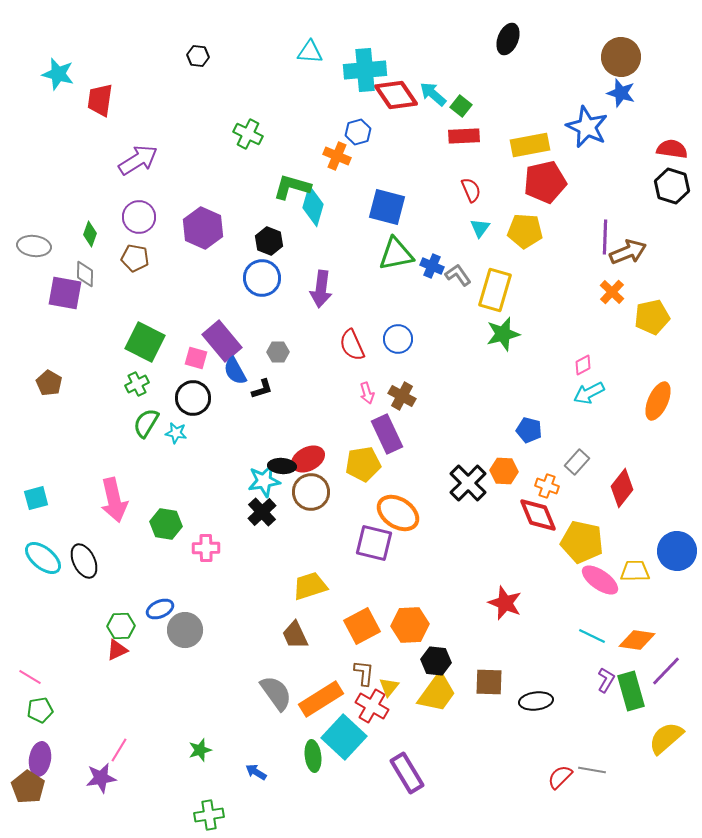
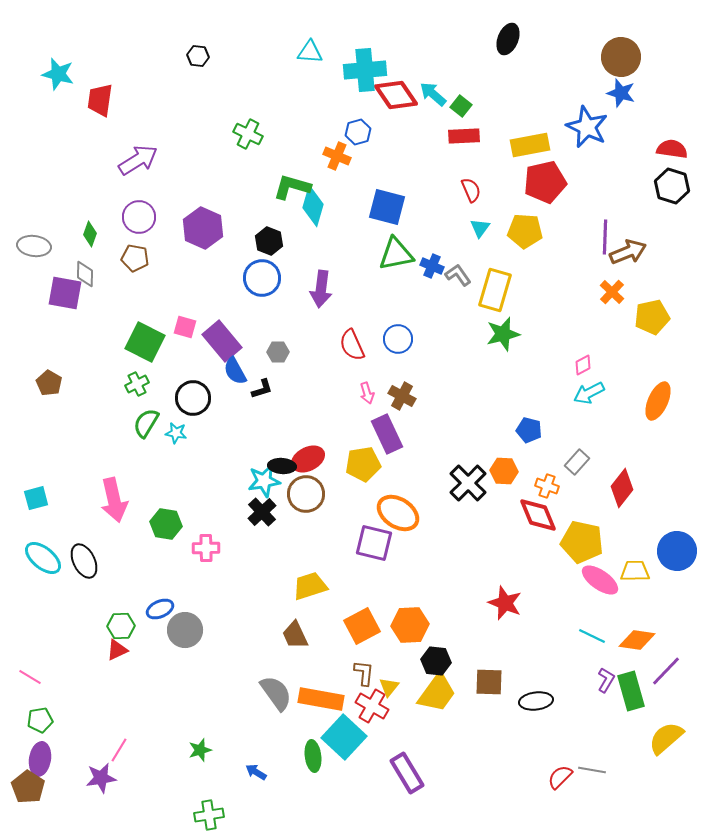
pink square at (196, 358): moved 11 px left, 31 px up
brown circle at (311, 492): moved 5 px left, 2 px down
orange rectangle at (321, 699): rotated 42 degrees clockwise
green pentagon at (40, 710): moved 10 px down
